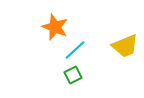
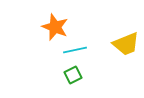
yellow trapezoid: moved 1 px right, 2 px up
cyan line: rotated 30 degrees clockwise
